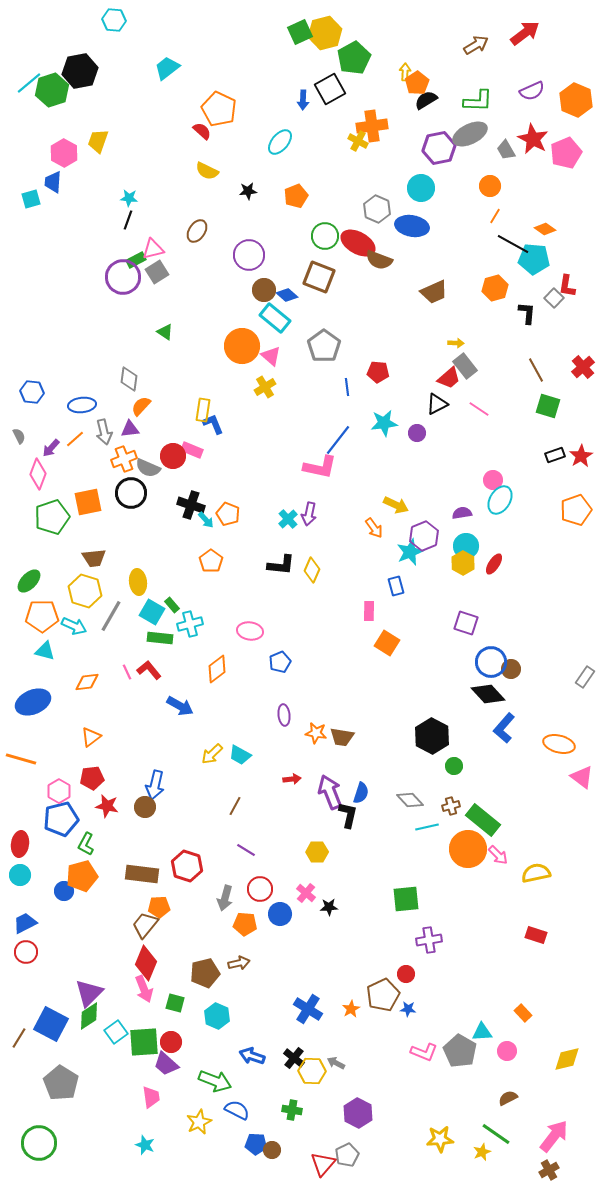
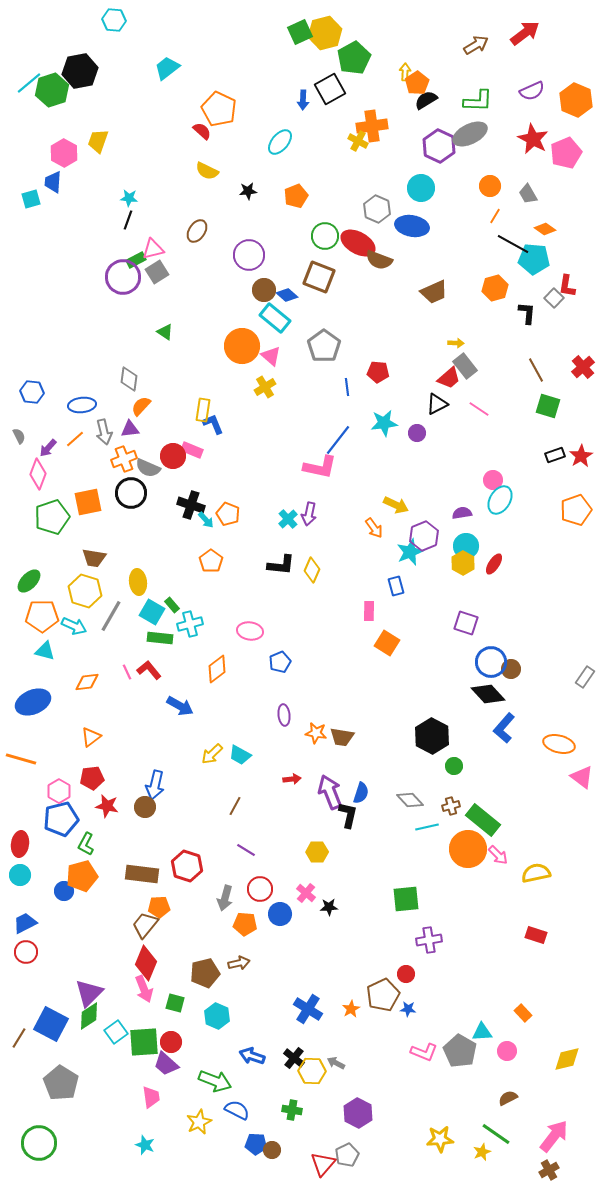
purple hexagon at (439, 148): moved 2 px up; rotated 24 degrees counterclockwise
gray trapezoid at (506, 150): moved 22 px right, 44 px down
purple arrow at (51, 448): moved 3 px left
brown trapezoid at (94, 558): rotated 15 degrees clockwise
